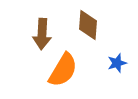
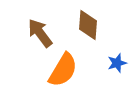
brown arrow: moved 2 px left, 1 px up; rotated 140 degrees clockwise
